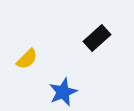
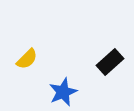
black rectangle: moved 13 px right, 24 px down
